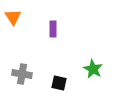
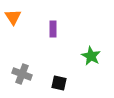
green star: moved 2 px left, 13 px up
gray cross: rotated 12 degrees clockwise
